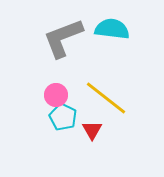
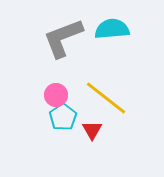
cyan semicircle: rotated 12 degrees counterclockwise
cyan pentagon: rotated 12 degrees clockwise
